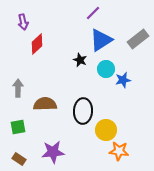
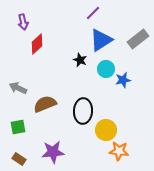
gray arrow: rotated 66 degrees counterclockwise
brown semicircle: rotated 20 degrees counterclockwise
